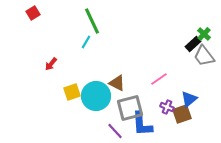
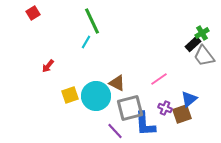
green cross: moved 2 px left, 1 px up; rotated 16 degrees clockwise
red arrow: moved 3 px left, 2 px down
yellow square: moved 2 px left, 3 px down
purple cross: moved 2 px left, 1 px down
blue L-shape: moved 3 px right
